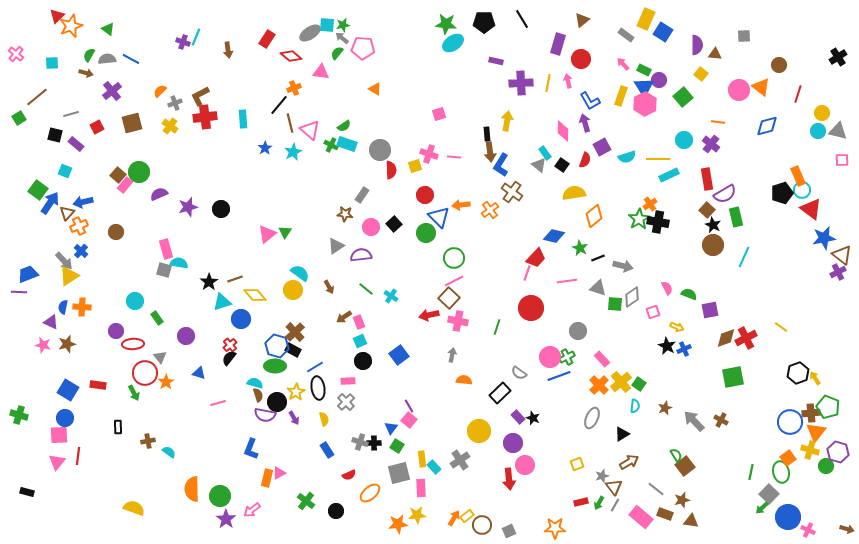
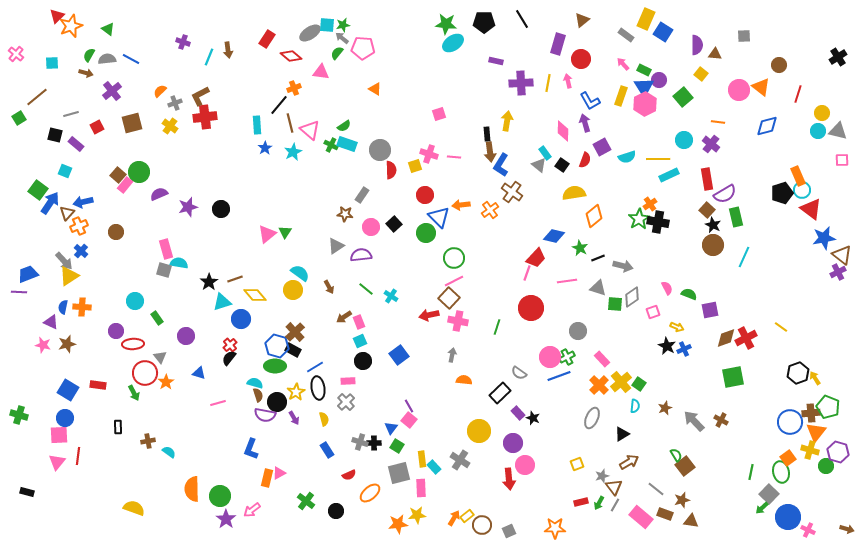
cyan line at (196, 37): moved 13 px right, 20 px down
cyan rectangle at (243, 119): moved 14 px right, 6 px down
purple rectangle at (518, 417): moved 4 px up
gray cross at (460, 460): rotated 24 degrees counterclockwise
